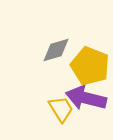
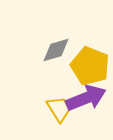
purple arrow: rotated 144 degrees clockwise
yellow trapezoid: moved 2 px left
